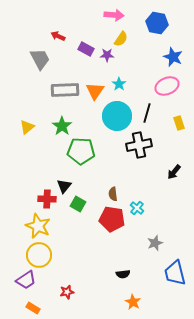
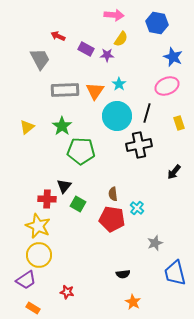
red star: rotated 24 degrees clockwise
